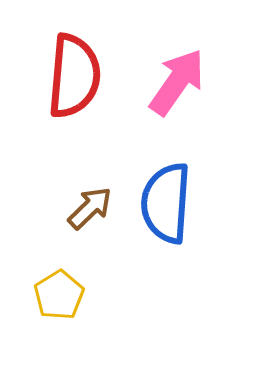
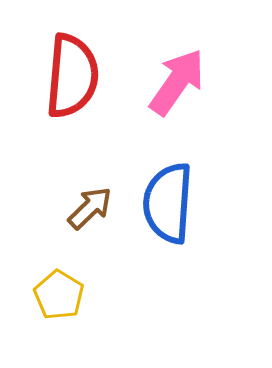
red semicircle: moved 2 px left
blue semicircle: moved 2 px right
yellow pentagon: rotated 9 degrees counterclockwise
